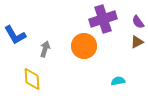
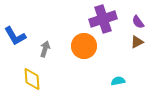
blue L-shape: moved 1 px down
